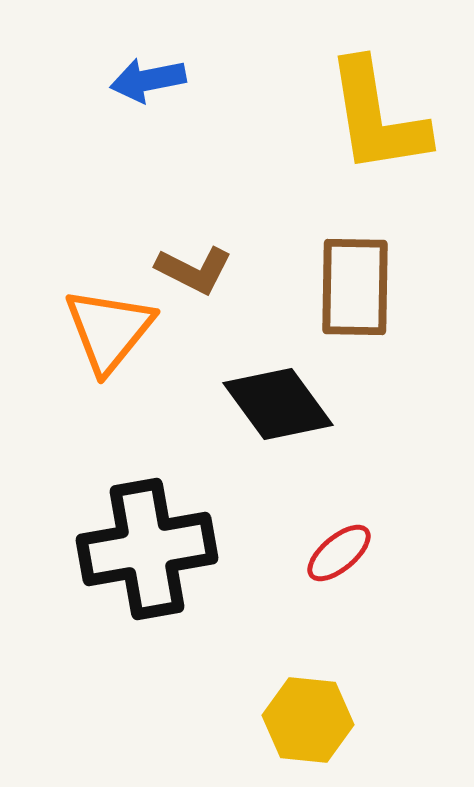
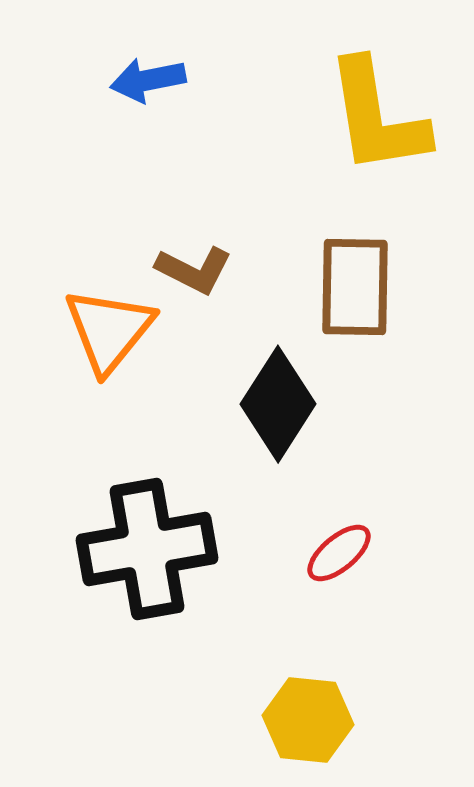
black diamond: rotated 69 degrees clockwise
